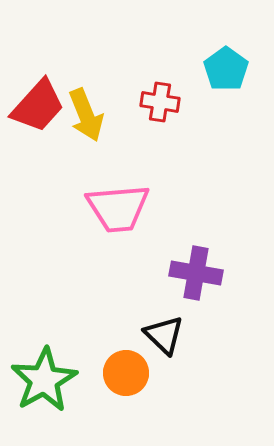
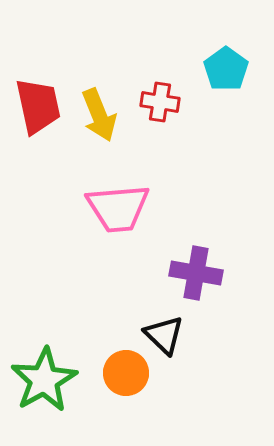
red trapezoid: rotated 54 degrees counterclockwise
yellow arrow: moved 13 px right
